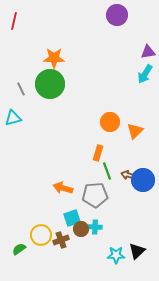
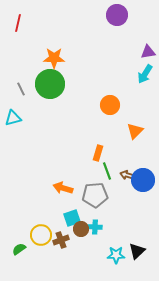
red line: moved 4 px right, 2 px down
orange circle: moved 17 px up
brown arrow: moved 1 px left
